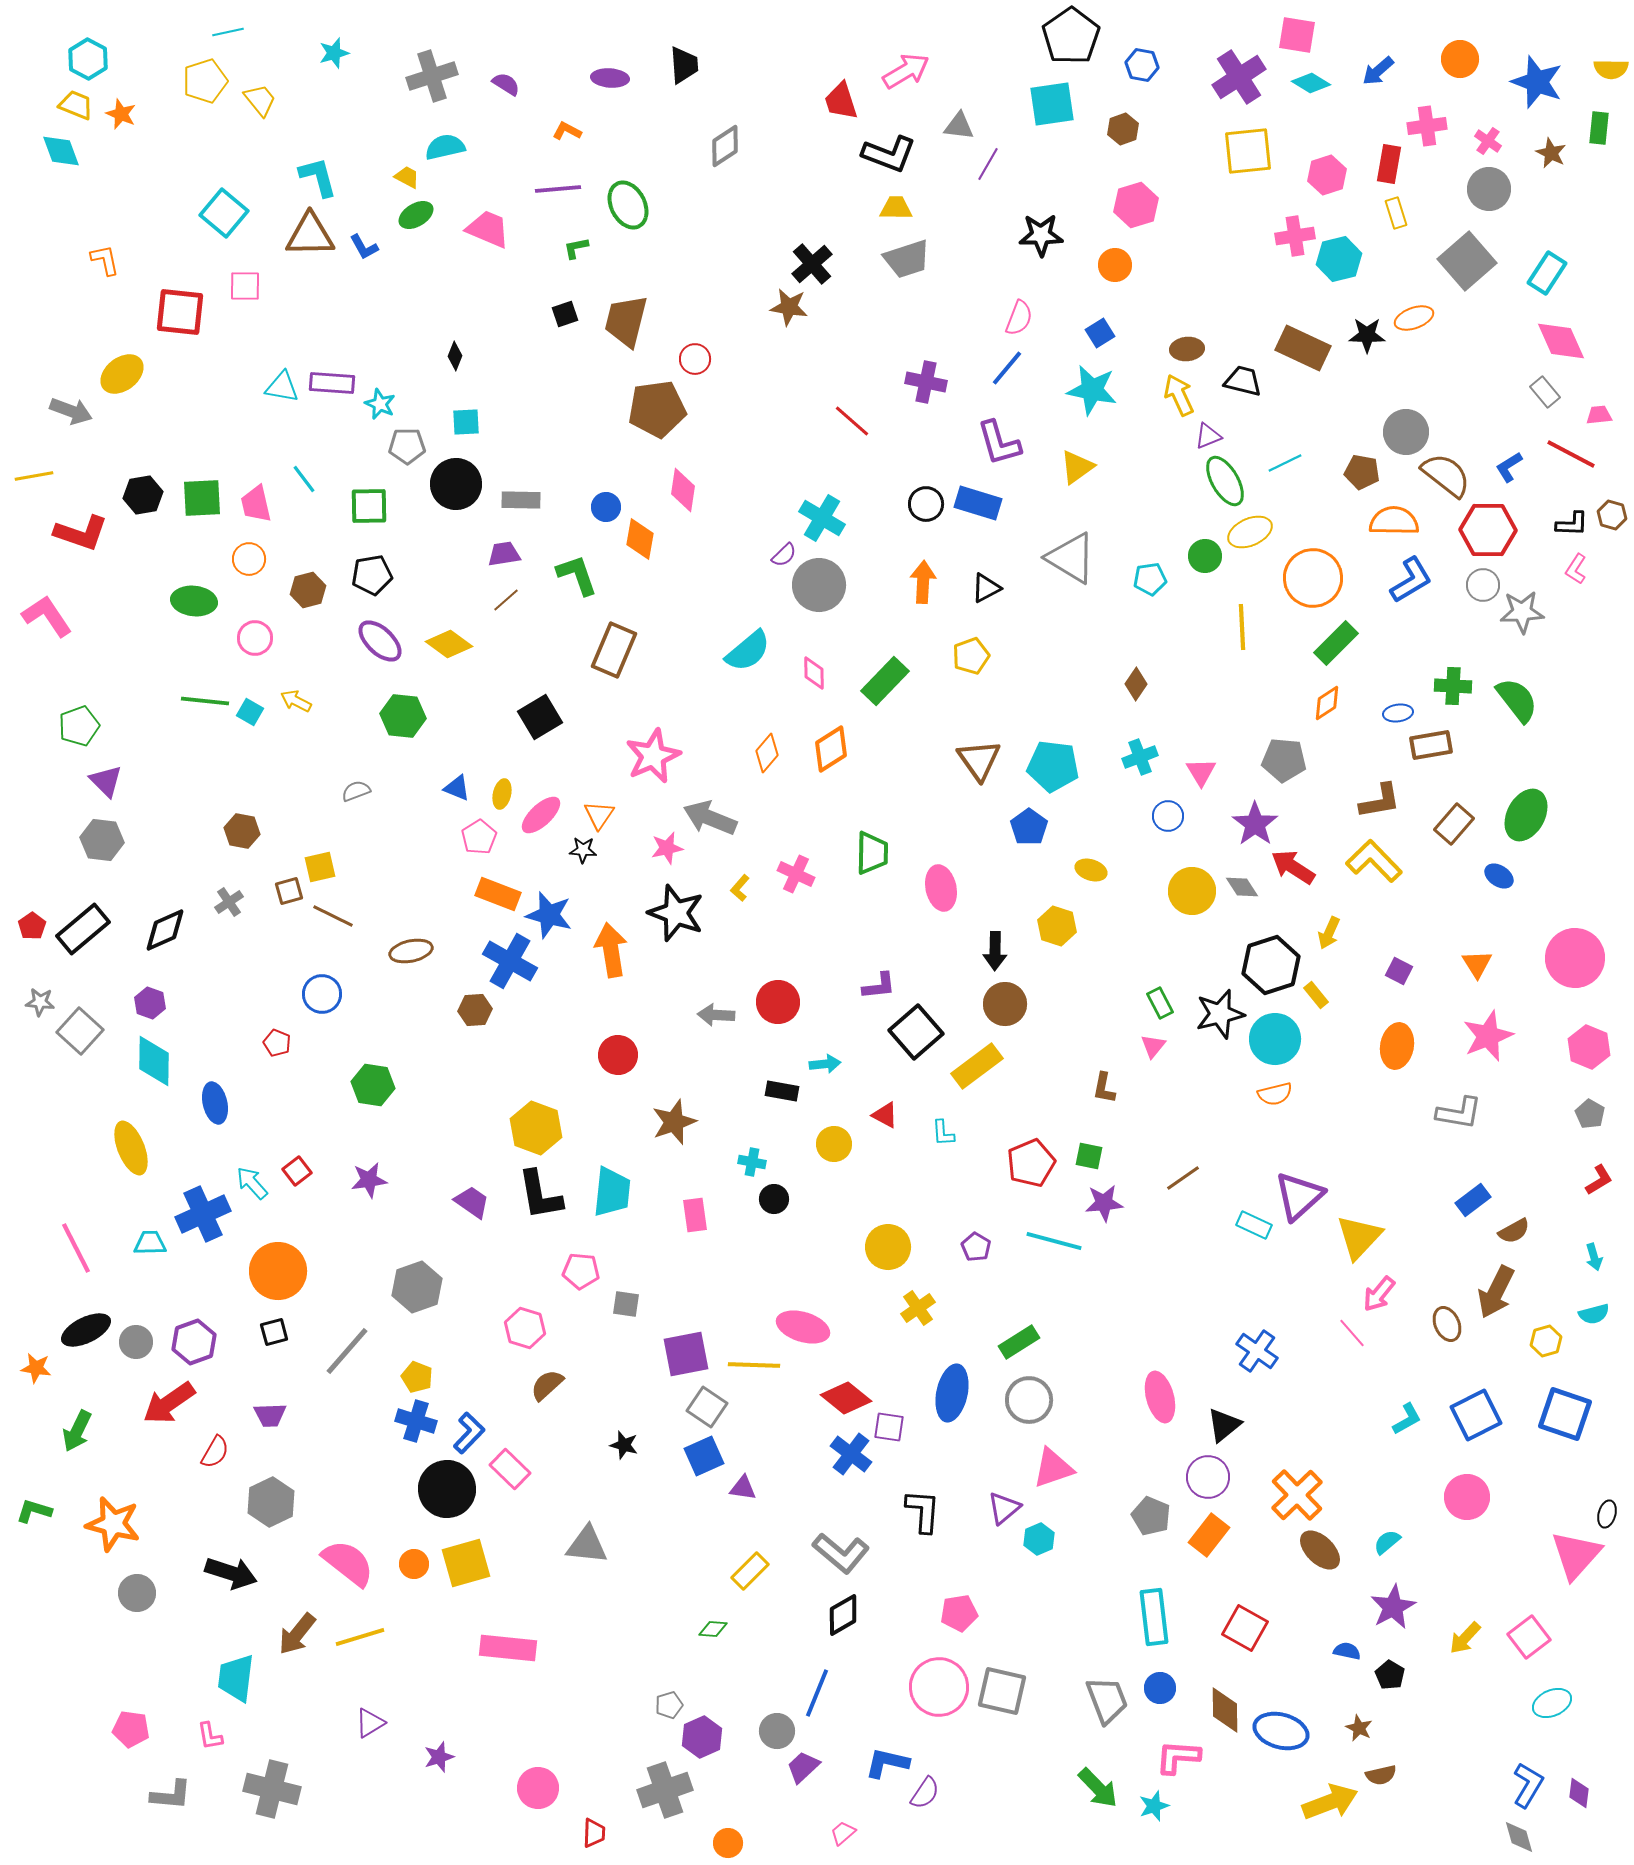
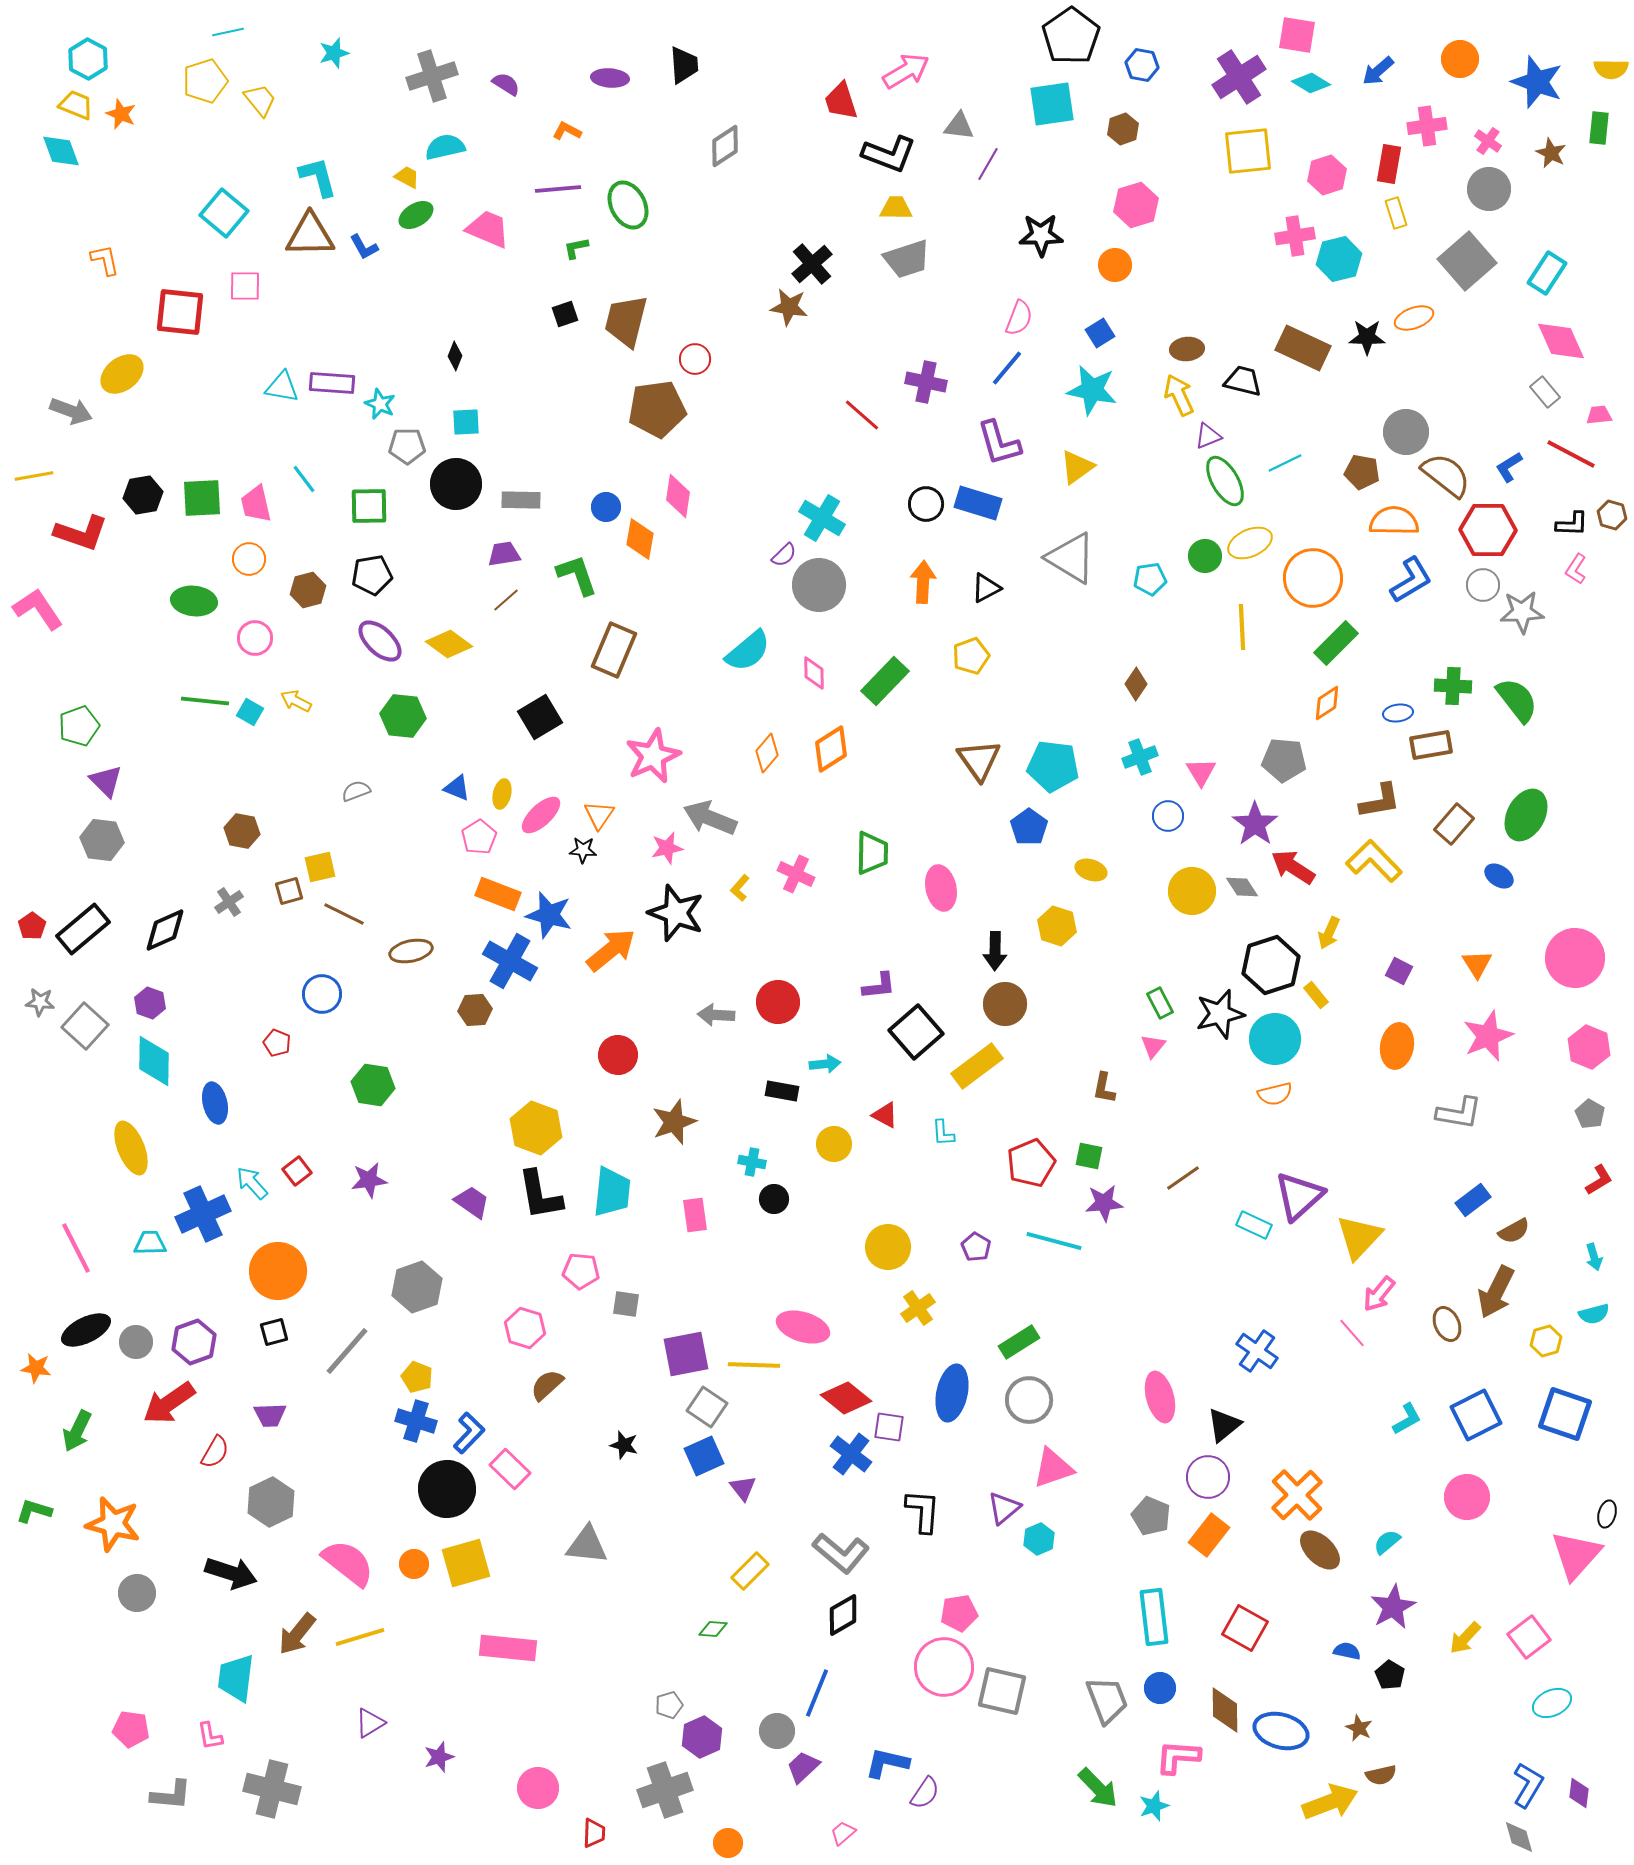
black star at (1367, 335): moved 2 px down
red line at (852, 421): moved 10 px right, 6 px up
pink diamond at (683, 490): moved 5 px left, 6 px down
yellow ellipse at (1250, 532): moved 11 px down
pink L-shape at (47, 616): moved 9 px left, 7 px up
brown line at (333, 916): moved 11 px right, 2 px up
orange arrow at (611, 950): rotated 60 degrees clockwise
gray square at (80, 1031): moved 5 px right, 5 px up
purple triangle at (743, 1488): rotated 44 degrees clockwise
pink circle at (939, 1687): moved 5 px right, 20 px up
